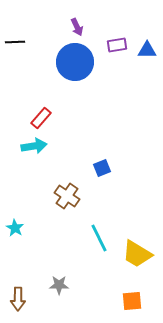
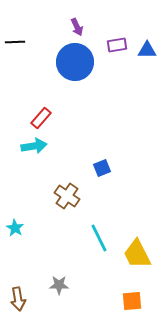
yellow trapezoid: rotated 32 degrees clockwise
brown arrow: rotated 10 degrees counterclockwise
